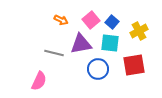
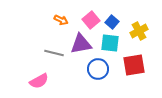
pink semicircle: rotated 36 degrees clockwise
